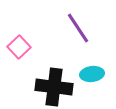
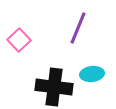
purple line: rotated 56 degrees clockwise
pink square: moved 7 px up
